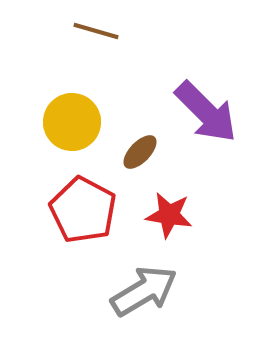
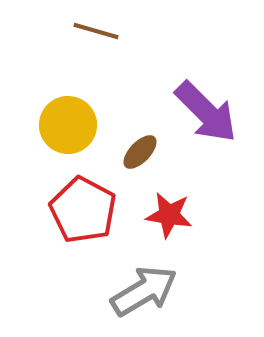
yellow circle: moved 4 px left, 3 px down
